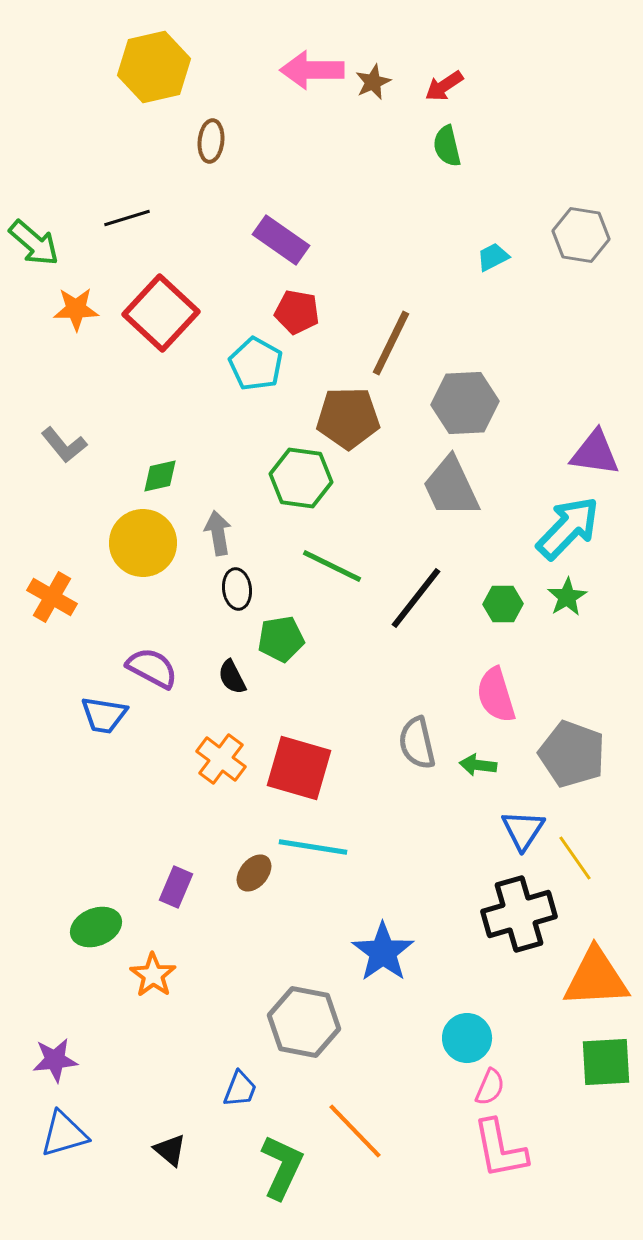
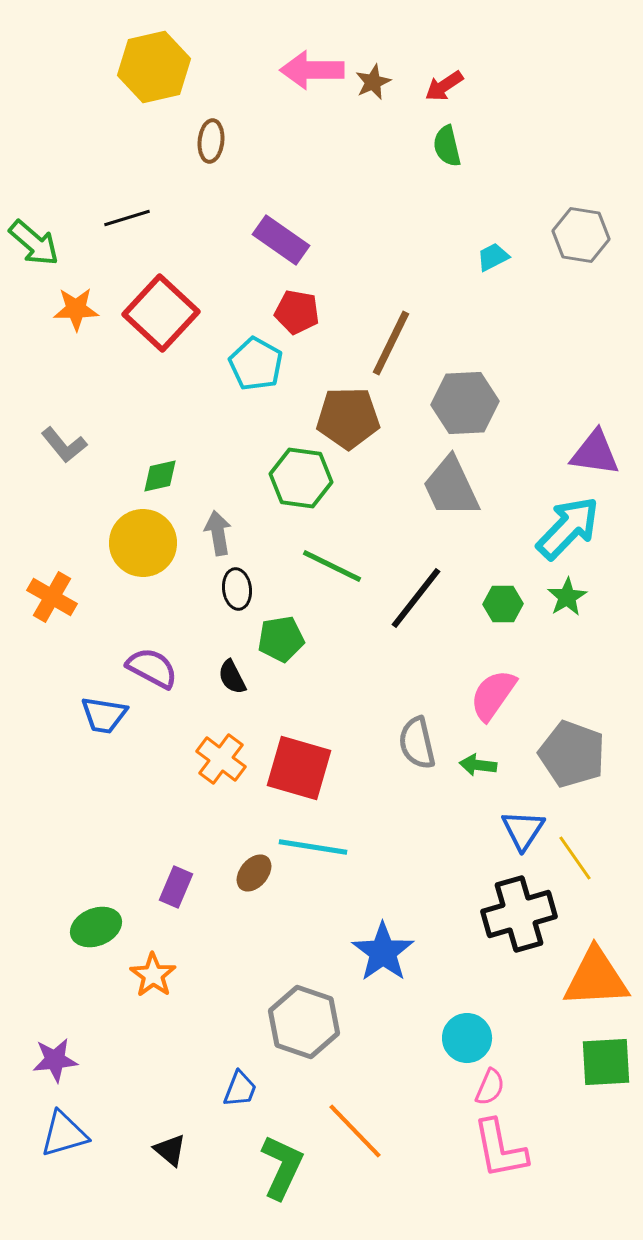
pink semicircle at (496, 695): moved 3 px left; rotated 52 degrees clockwise
gray hexagon at (304, 1022): rotated 8 degrees clockwise
